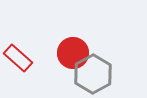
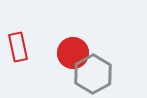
red rectangle: moved 11 px up; rotated 36 degrees clockwise
